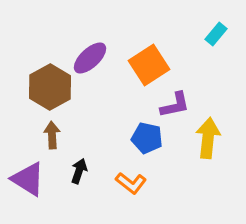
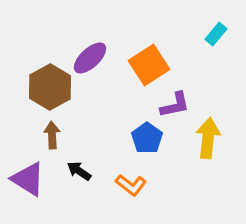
blue pentagon: rotated 24 degrees clockwise
black arrow: rotated 75 degrees counterclockwise
orange L-shape: moved 2 px down
